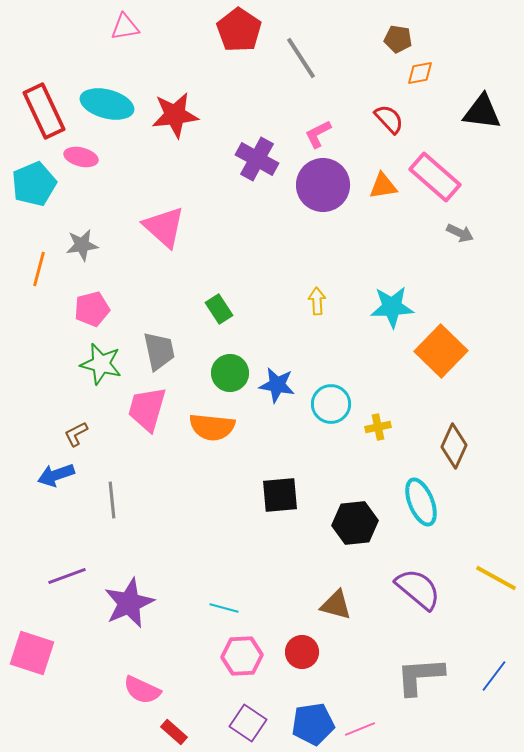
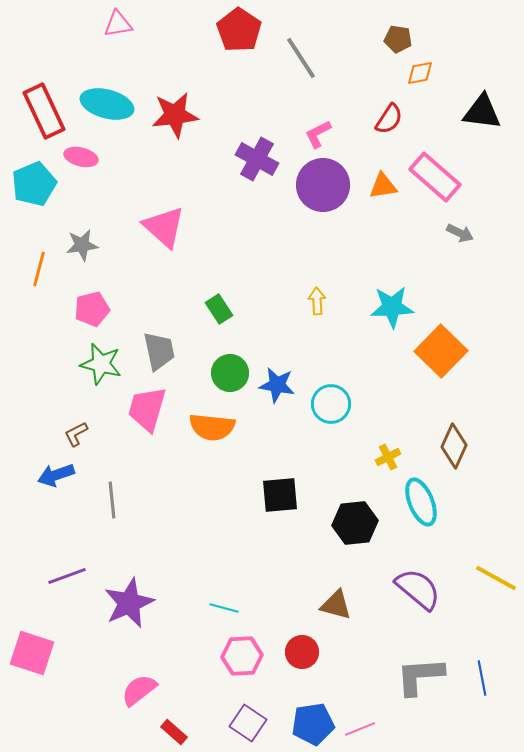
pink triangle at (125, 27): moved 7 px left, 3 px up
red semicircle at (389, 119): rotated 76 degrees clockwise
yellow cross at (378, 427): moved 10 px right, 30 px down; rotated 15 degrees counterclockwise
blue line at (494, 676): moved 12 px left, 2 px down; rotated 48 degrees counterclockwise
pink semicircle at (142, 690): moved 3 px left; rotated 117 degrees clockwise
